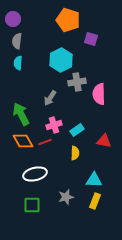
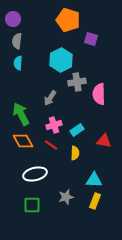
red line: moved 6 px right, 3 px down; rotated 56 degrees clockwise
